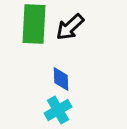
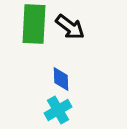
black arrow: rotated 100 degrees counterclockwise
